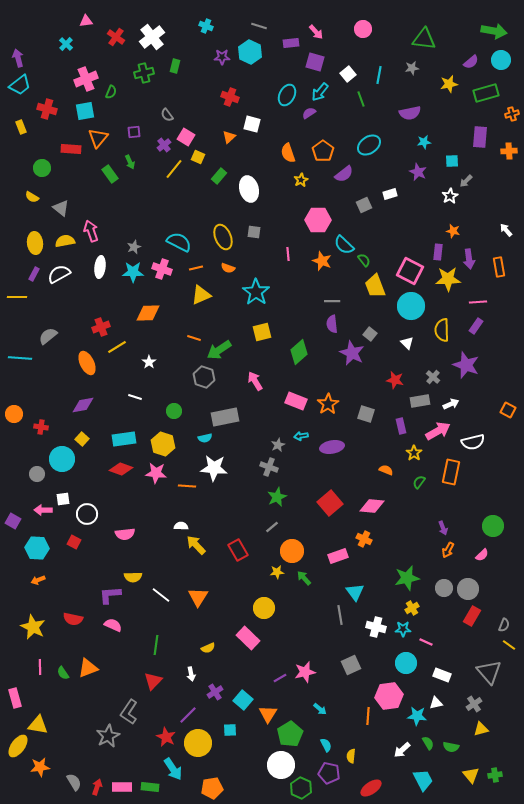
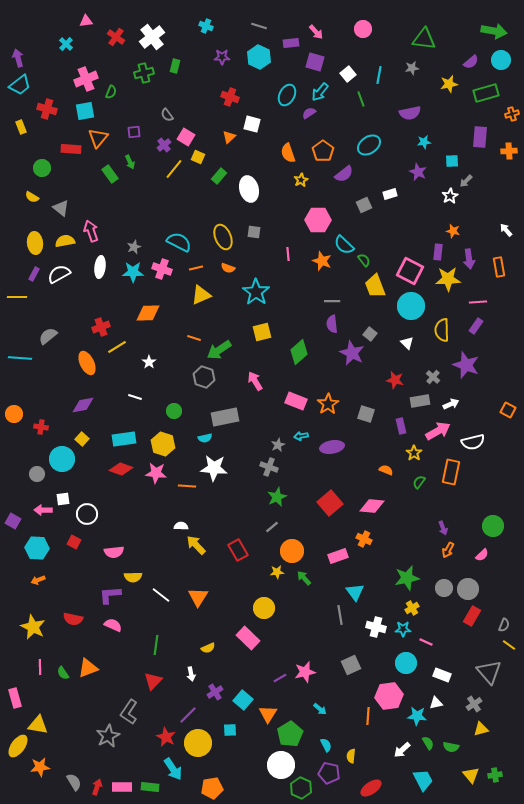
cyan hexagon at (250, 52): moved 9 px right, 5 px down
pink semicircle at (125, 534): moved 11 px left, 18 px down
